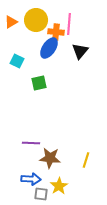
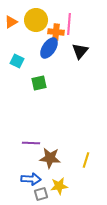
yellow star: rotated 24 degrees clockwise
gray square: rotated 24 degrees counterclockwise
